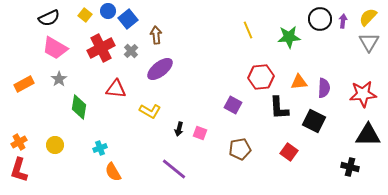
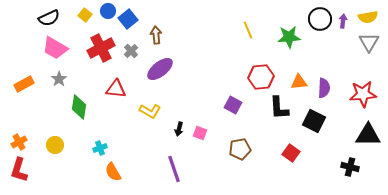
yellow semicircle: rotated 144 degrees counterclockwise
red square: moved 2 px right, 1 px down
purple line: rotated 32 degrees clockwise
